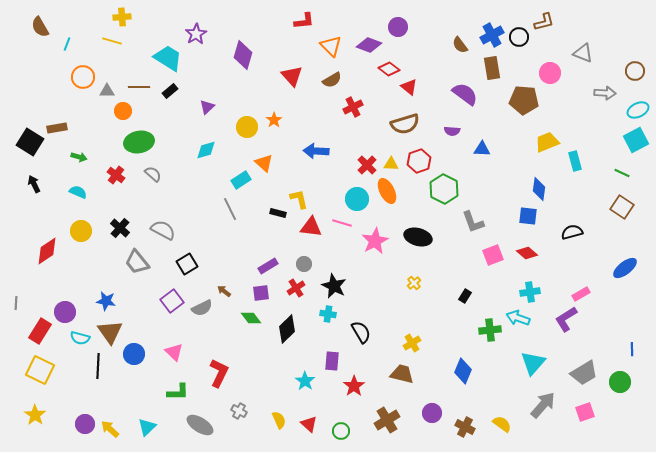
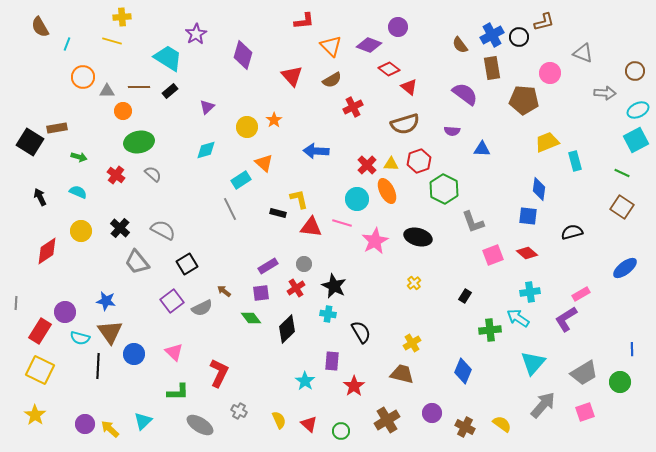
black arrow at (34, 184): moved 6 px right, 13 px down
cyan arrow at (518, 318): rotated 15 degrees clockwise
cyan triangle at (147, 427): moved 4 px left, 6 px up
